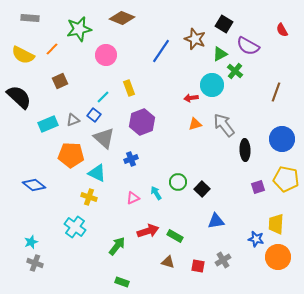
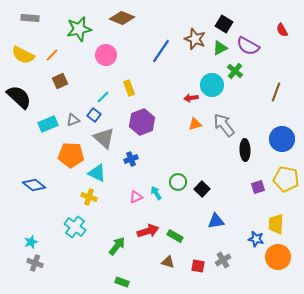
orange line at (52, 49): moved 6 px down
green triangle at (220, 54): moved 6 px up
pink triangle at (133, 198): moved 3 px right, 1 px up
